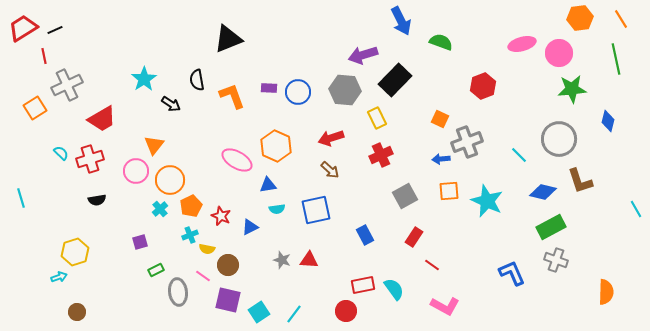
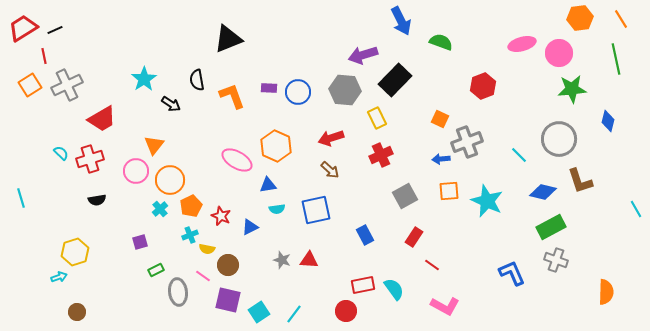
orange square at (35, 108): moved 5 px left, 23 px up
